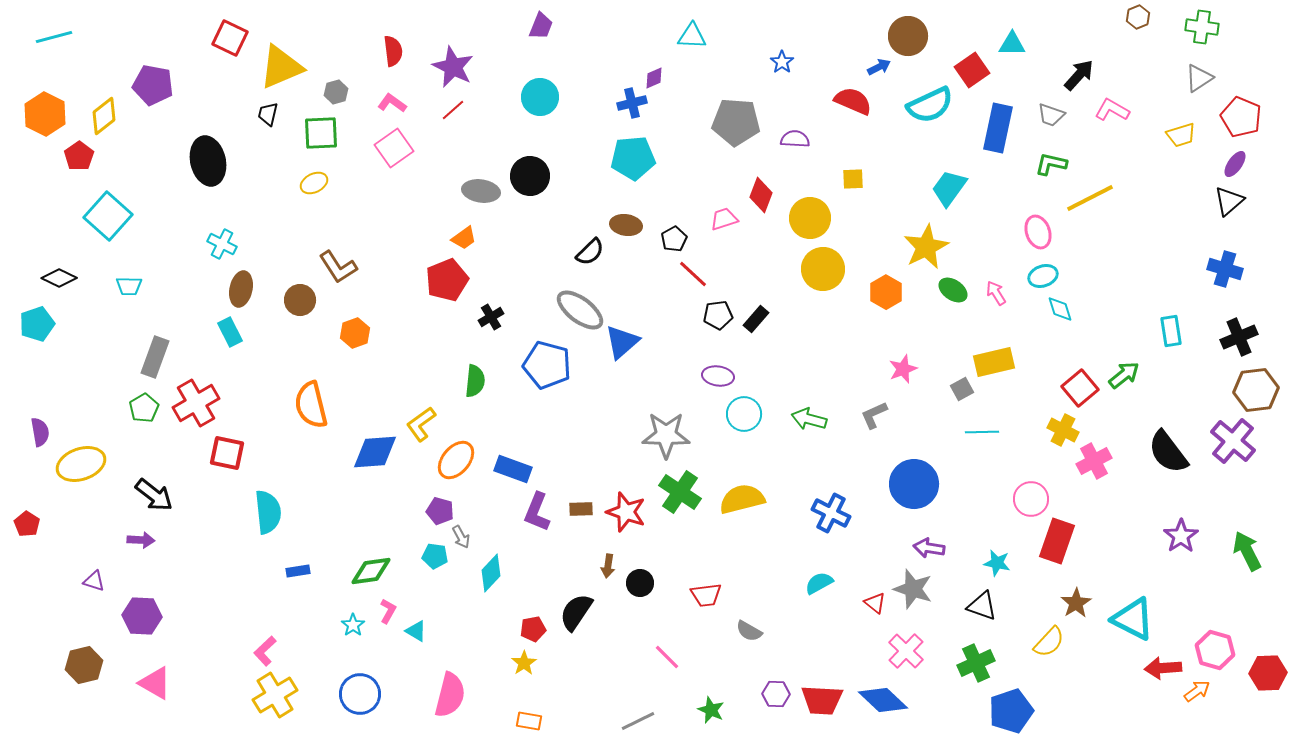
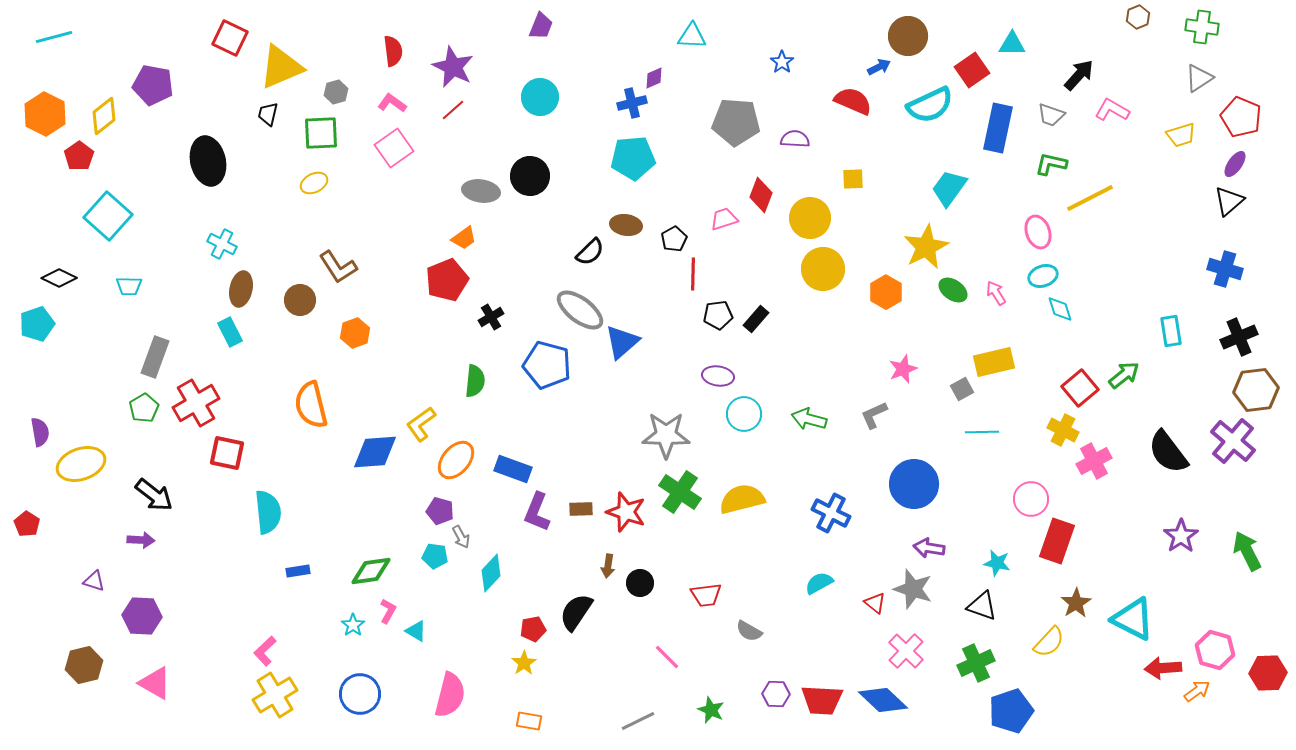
red line at (693, 274): rotated 48 degrees clockwise
